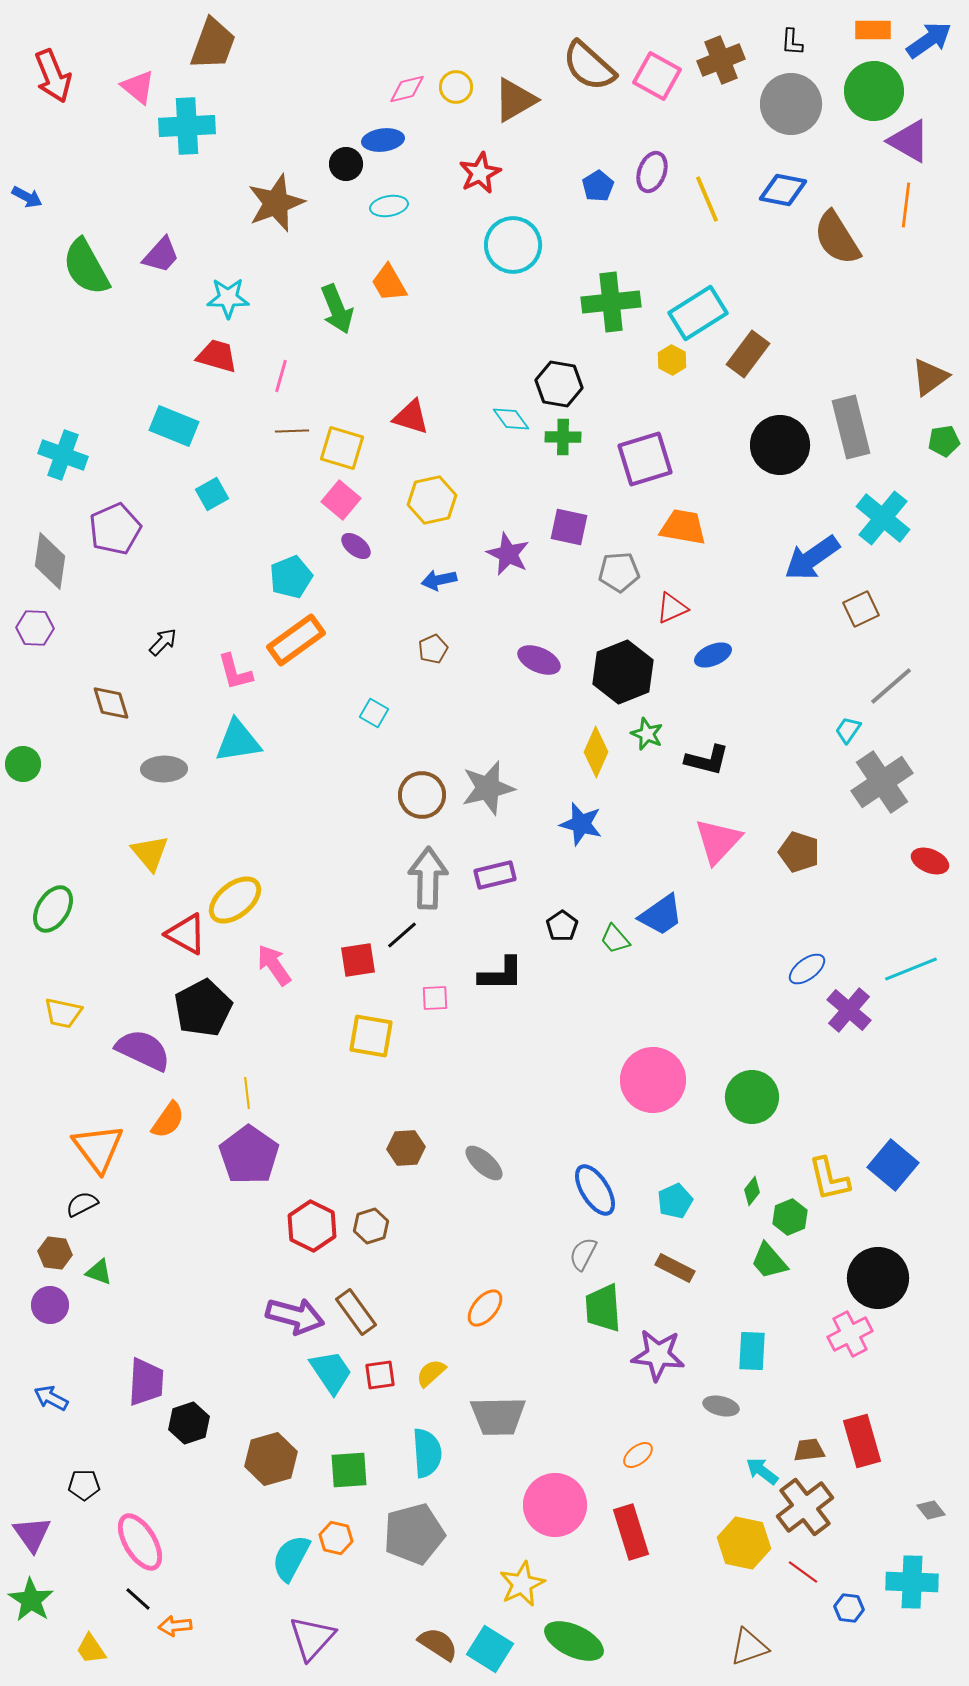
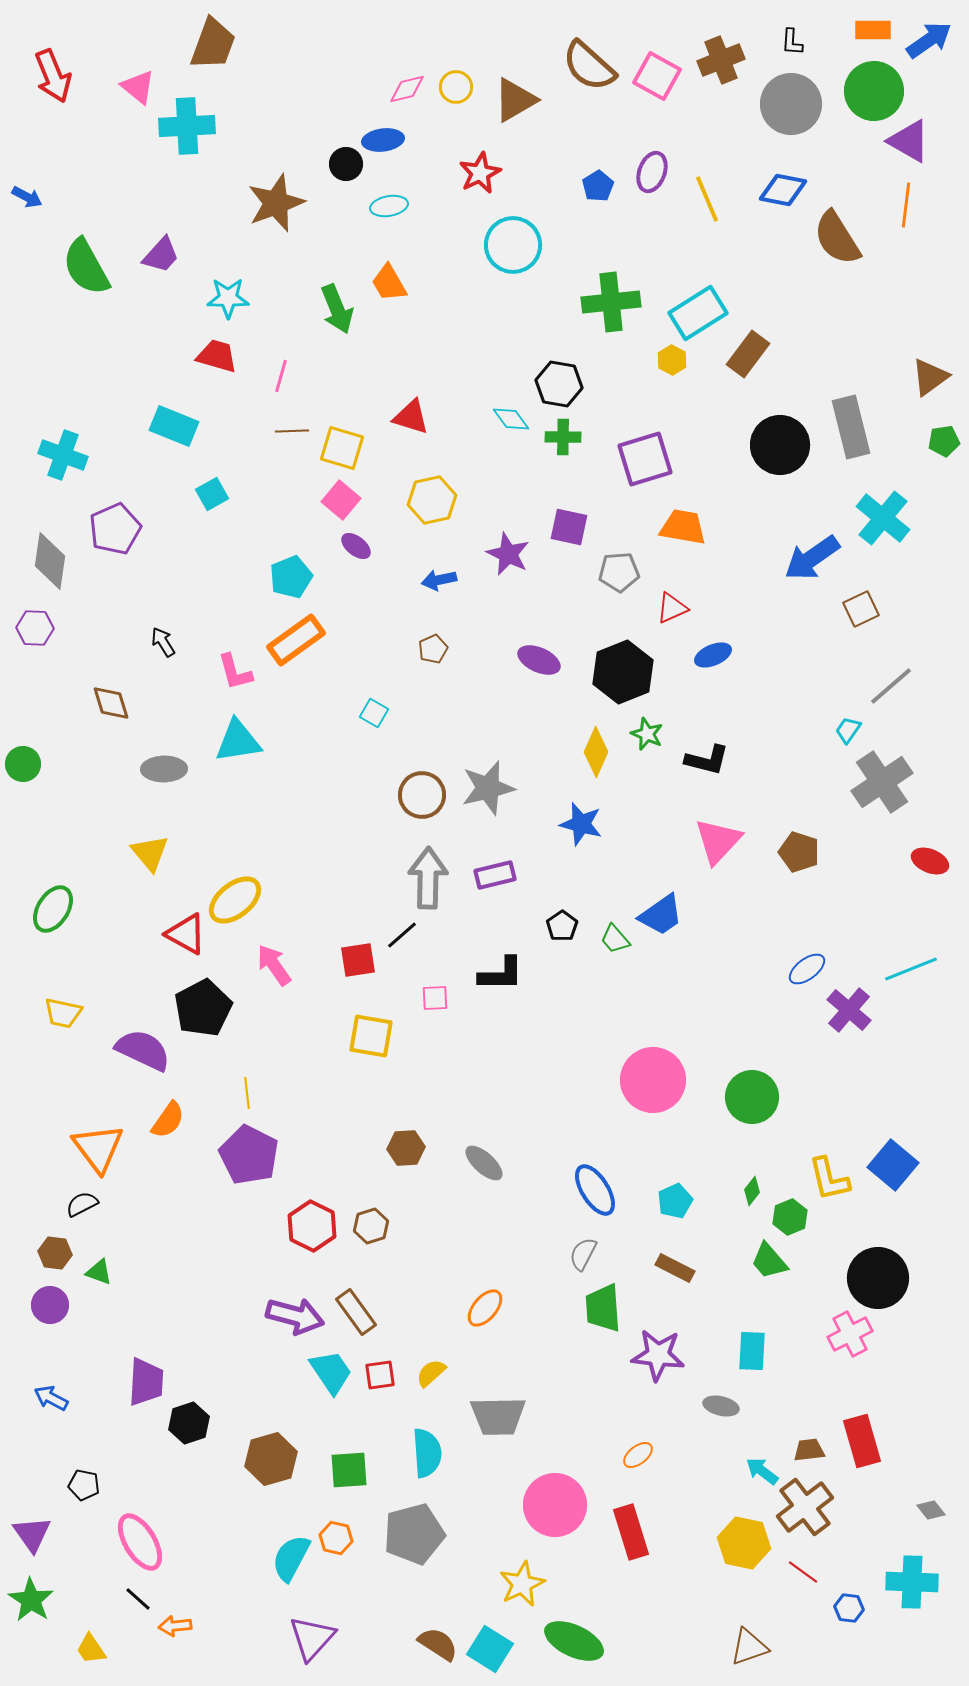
black arrow at (163, 642): rotated 76 degrees counterclockwise
purple pentagon at (249, 1155): rotated 8 degrees counterclockwise
black pentagon at (84, 1485): rotated 12 degrees clockwise
